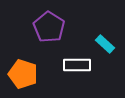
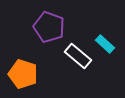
purple pentagon: rotated 12 degrees counterclockwise
white rectangle: moved 1 px right, 9 px up; rotated 40 degrees clockwise
